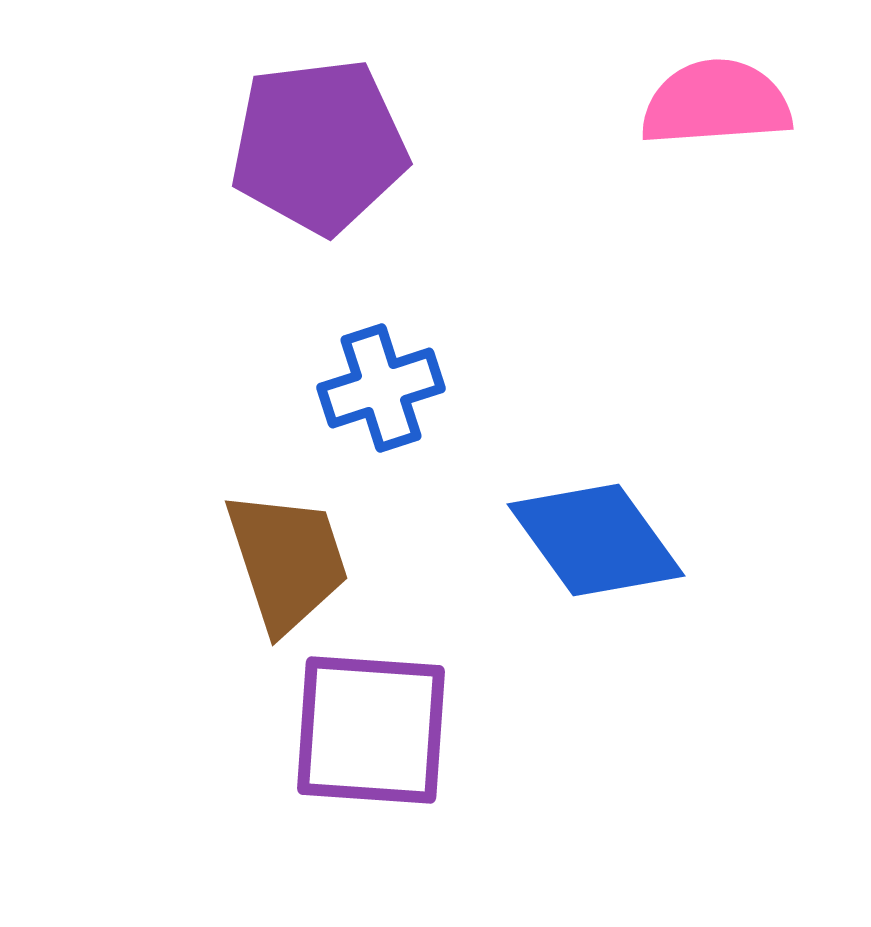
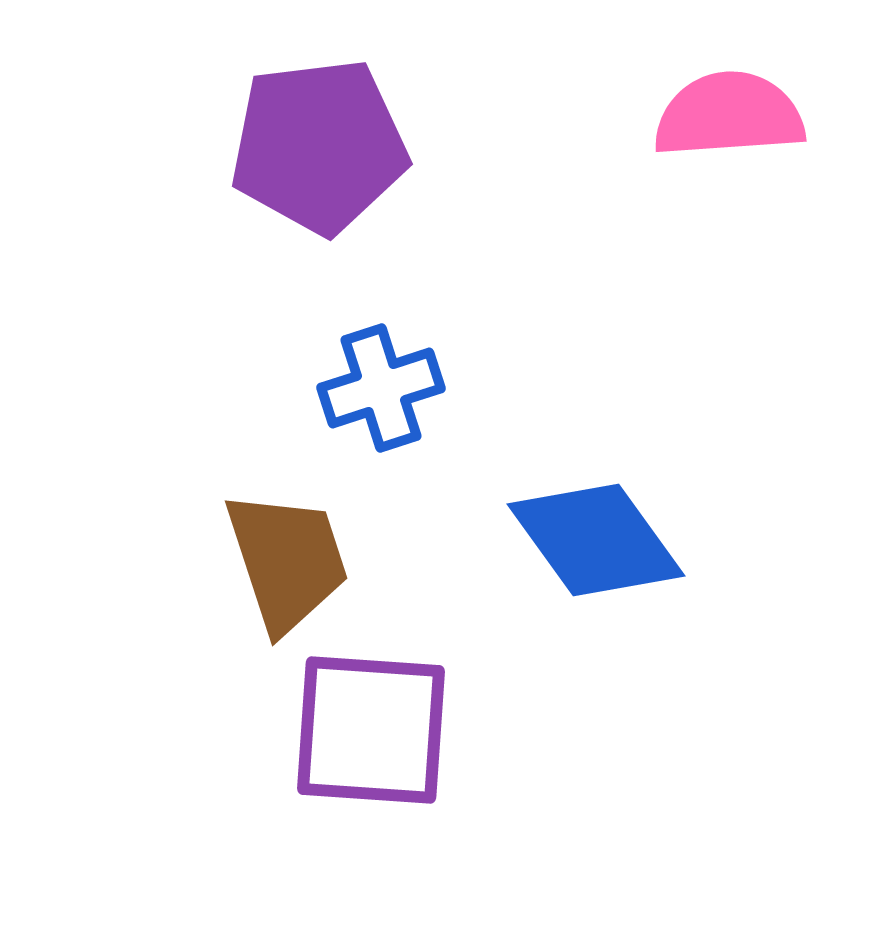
pink semicircle: moved 13 px right, 12 px down
